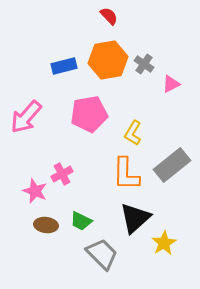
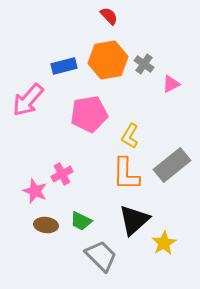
pink arrow: moved 2 px right, 17 px up
yellow L-shape: moved 3 px left, 3 px down
black triangle: moved 1 px left, 2 px down
gray trapezoid: moved 1 px left, 2 px down
